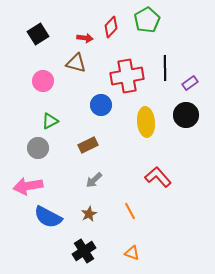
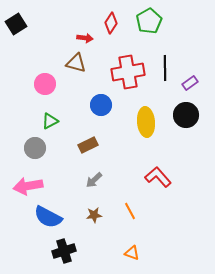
green pentagon: moved 2 px right, 1 px down
red diamond: moved 4 px up; rotated 10 degrees counterclockwise
black square: moved 22 px left, 10 px up
red cross: moved 1 px right, 4 px up
pink circle: moved 2 px right, 3 px down
gray circle: moved 3 px left
brown star: moved 5 px right, 1 px down; rotated 21 degrees clockwise
black cross: moved 20 px left; rotated 15 degrees clockwise
